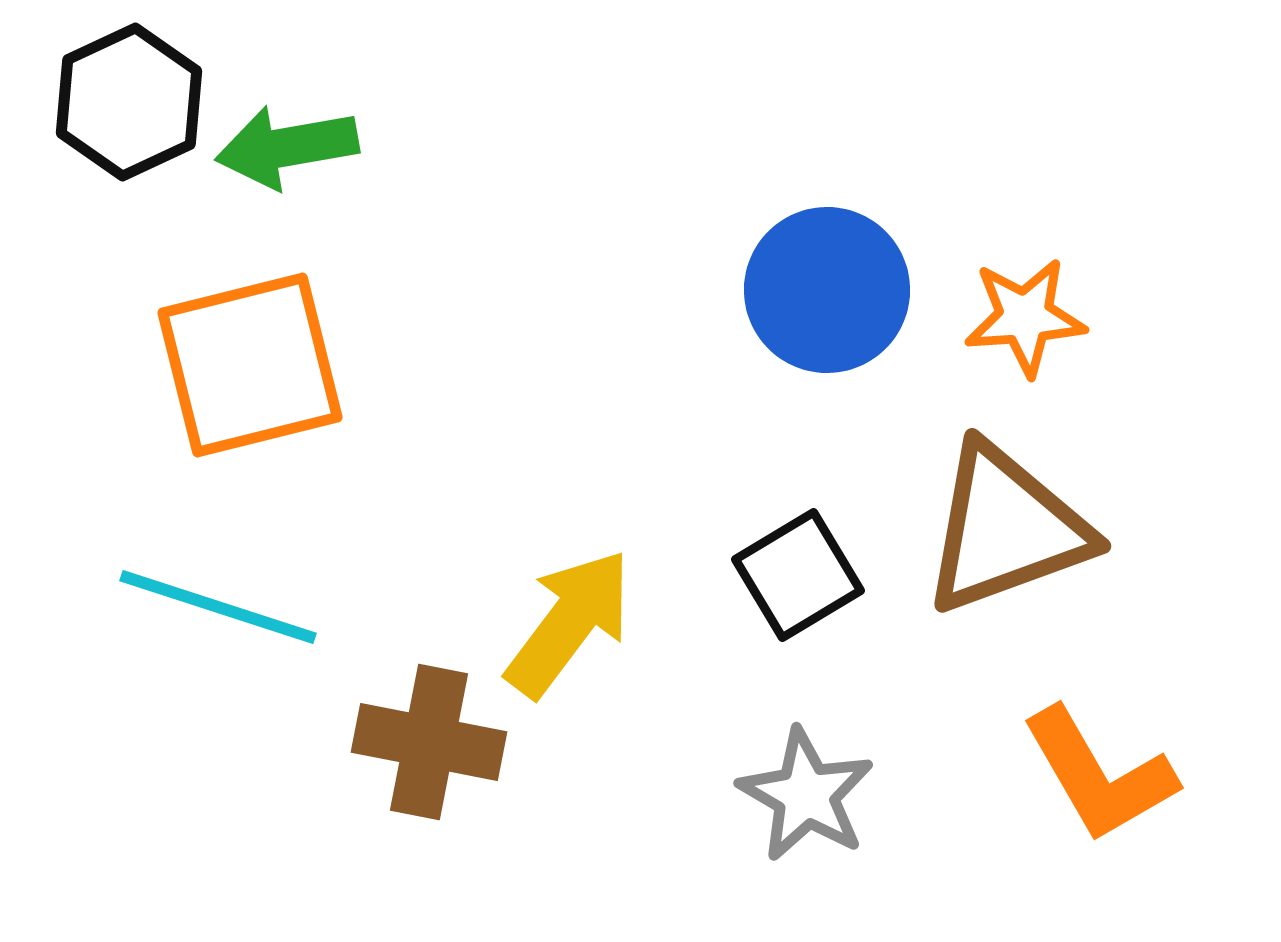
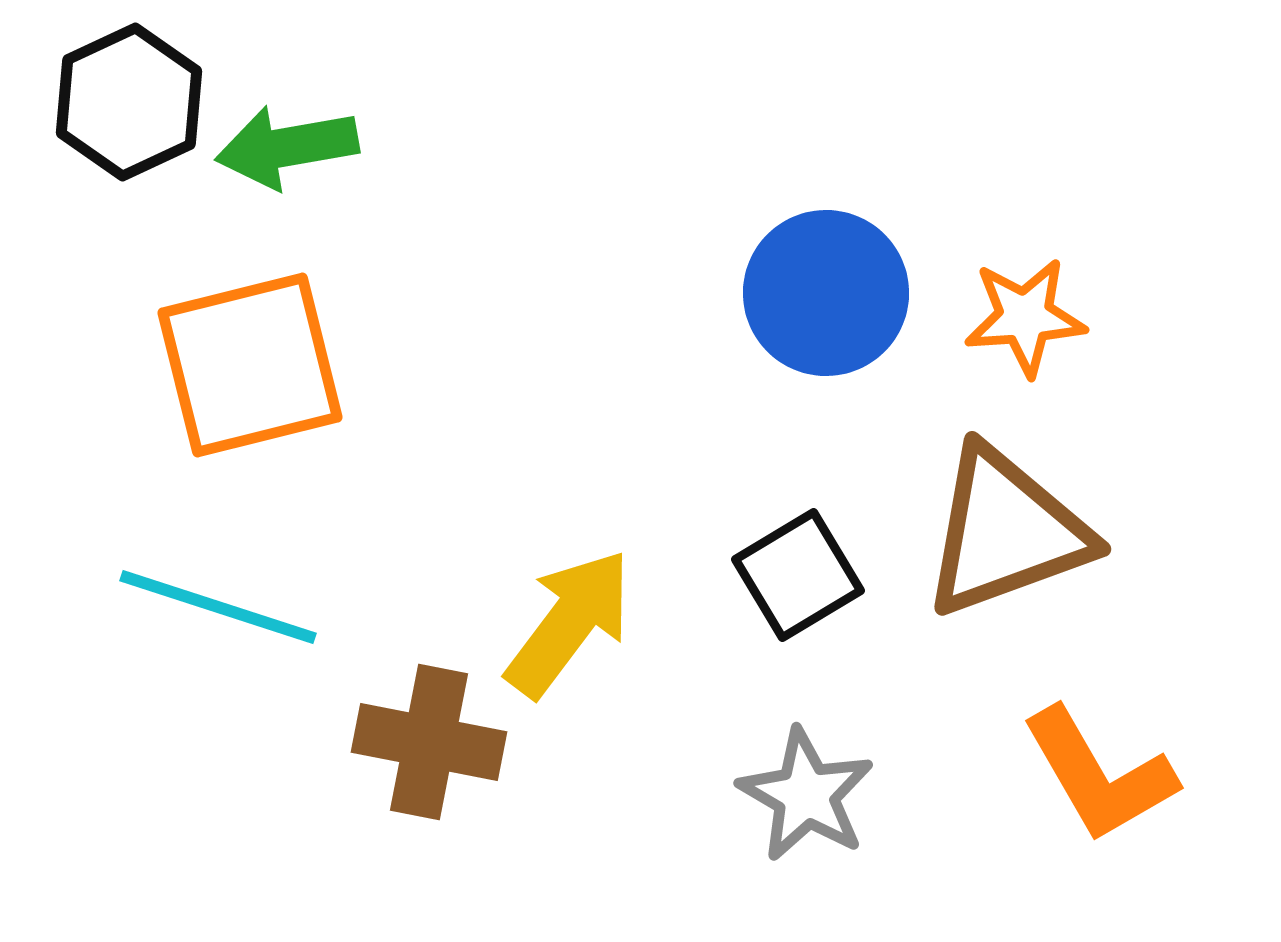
blue circle: moved 1 px left, 3 px down
brown triangle: moved 3 px down
